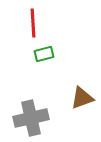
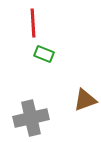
green rectangle: rotated 36 degrees clockwise
brown triangle: moved 3 px right, 2 px down
